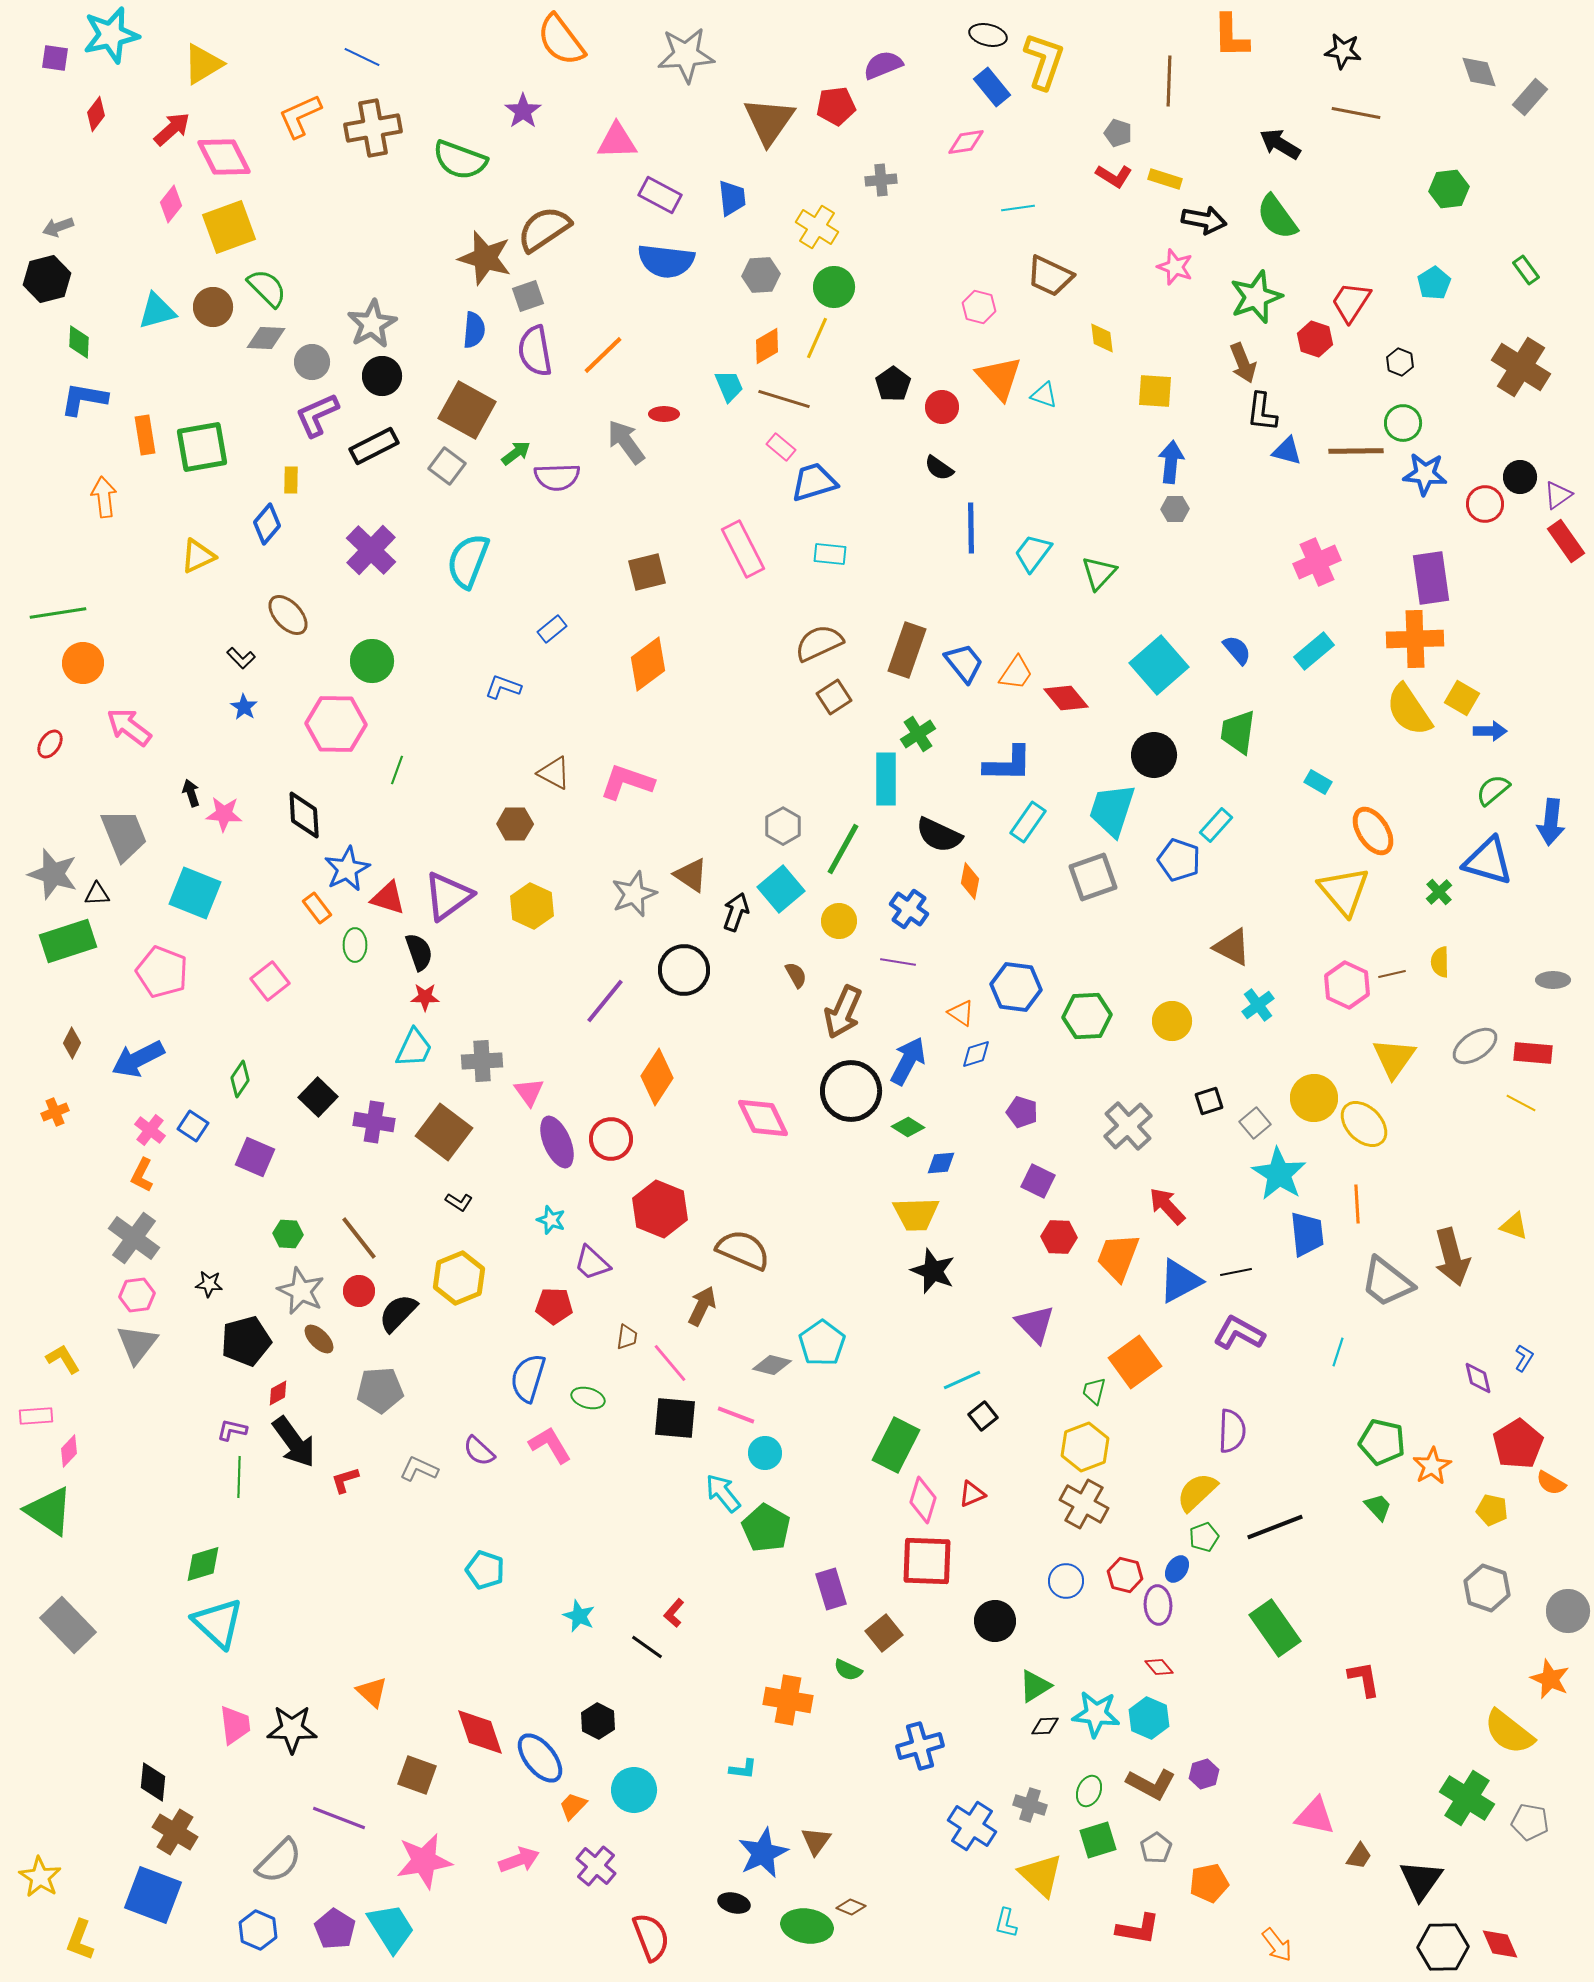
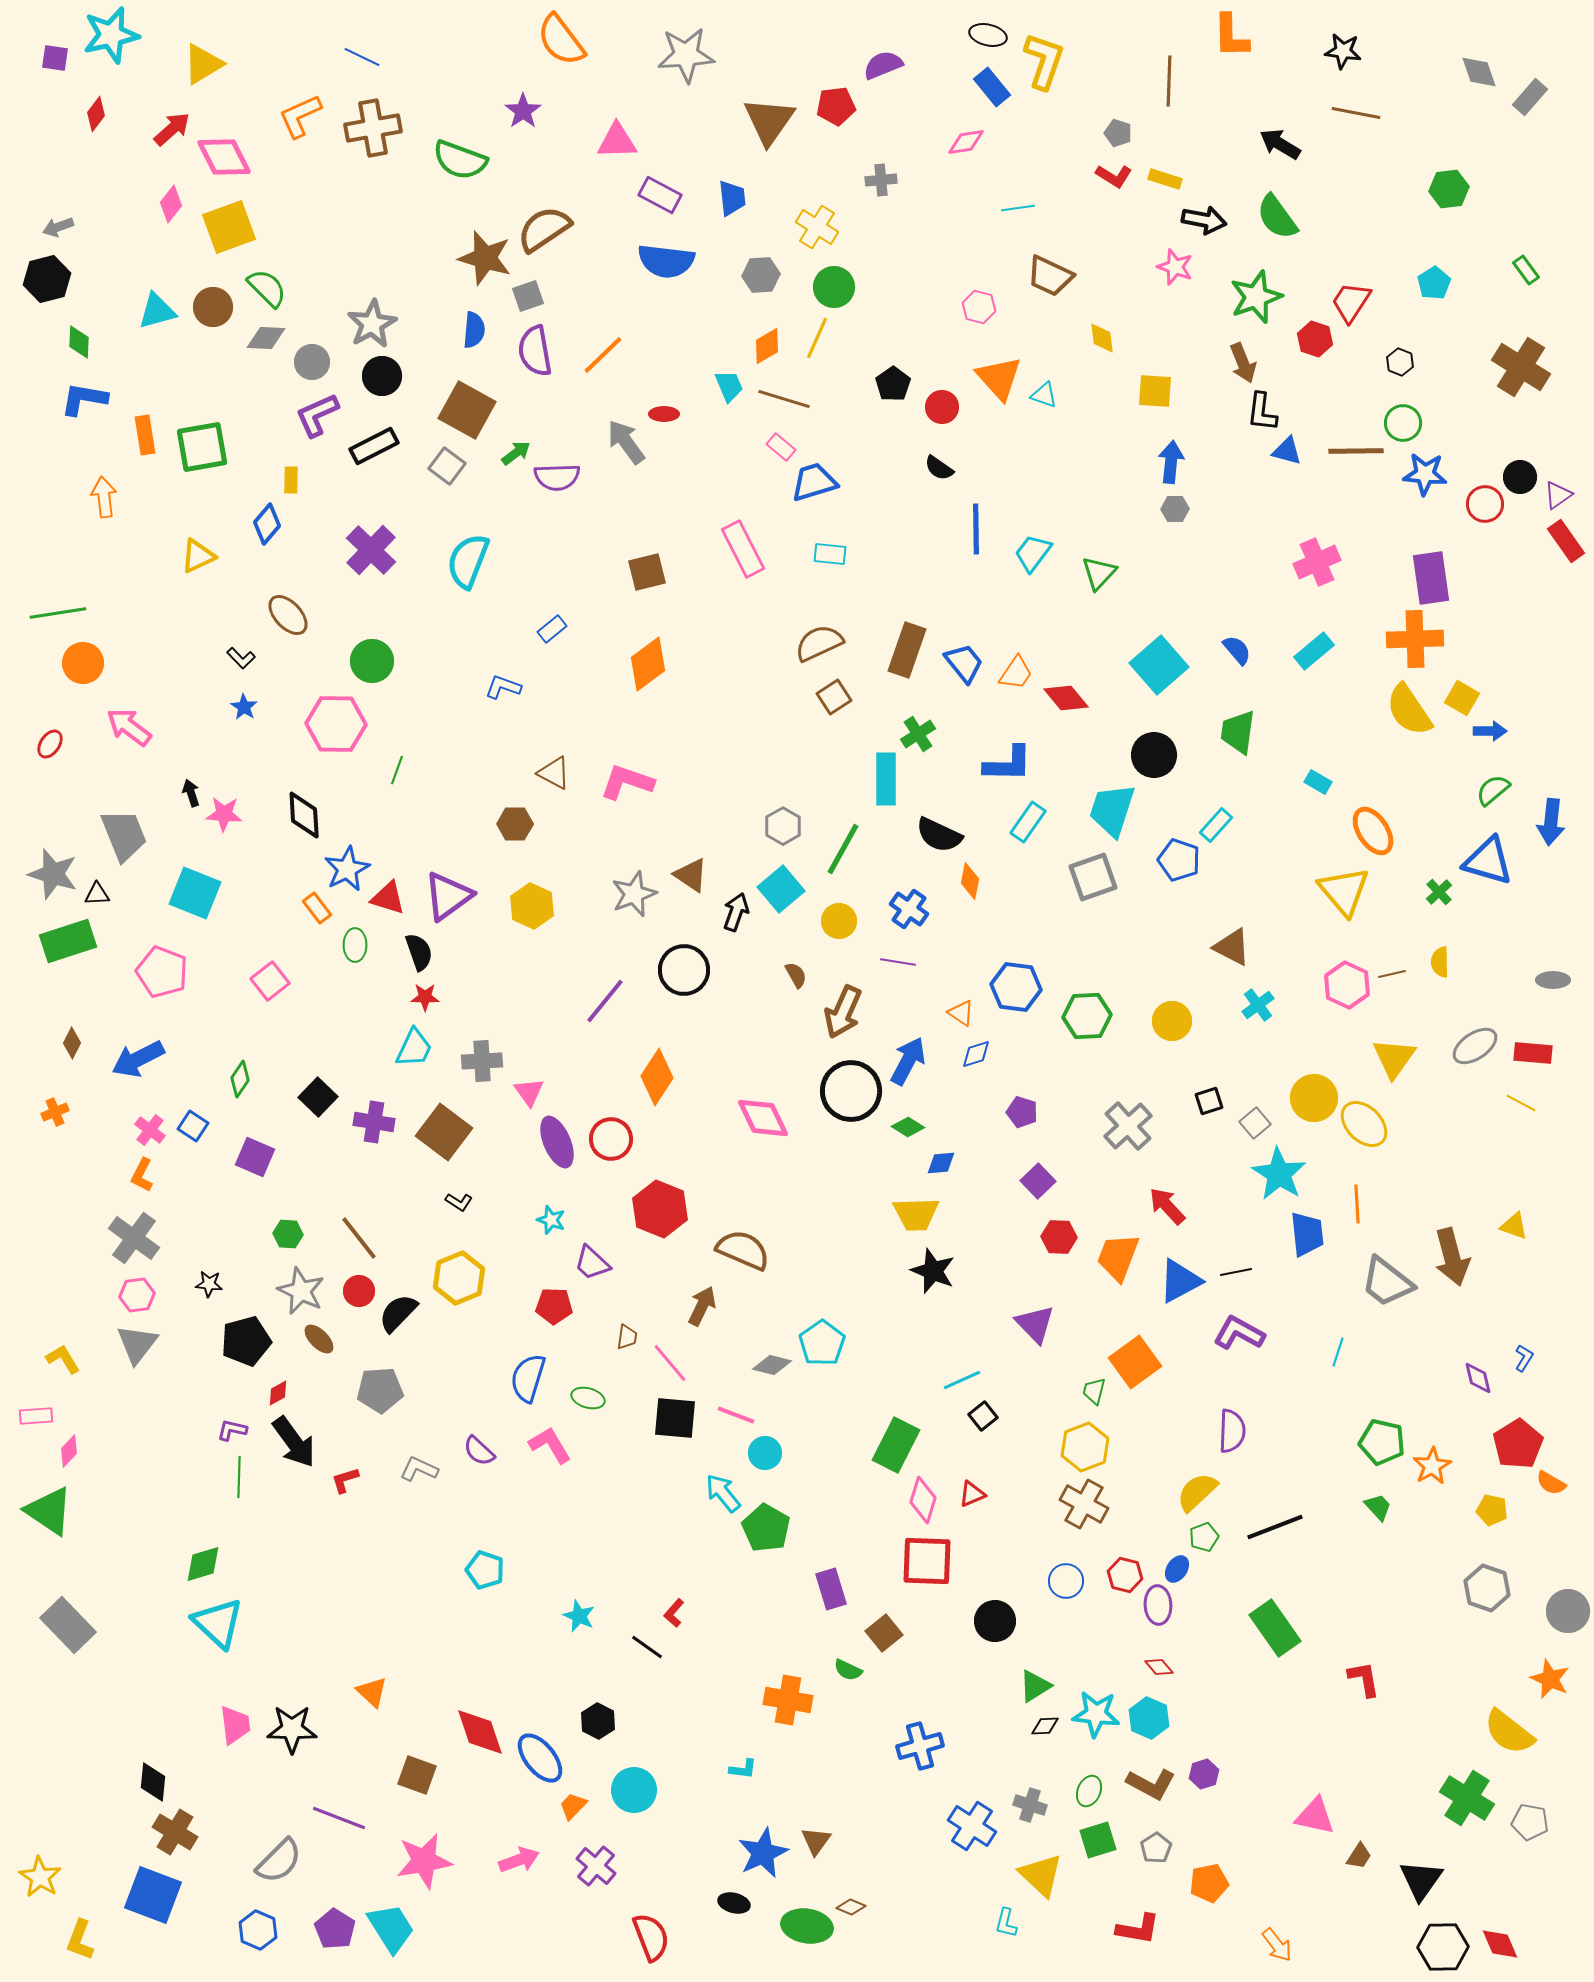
blue line at (971, 528): moved 5 px right, 1 px down
purple square at (1038, 1181): rotated 20 degrees clockwise
